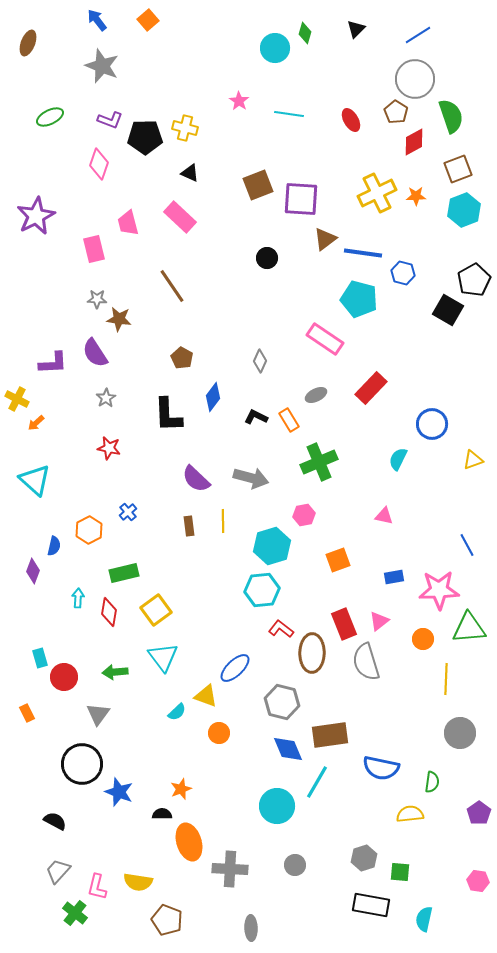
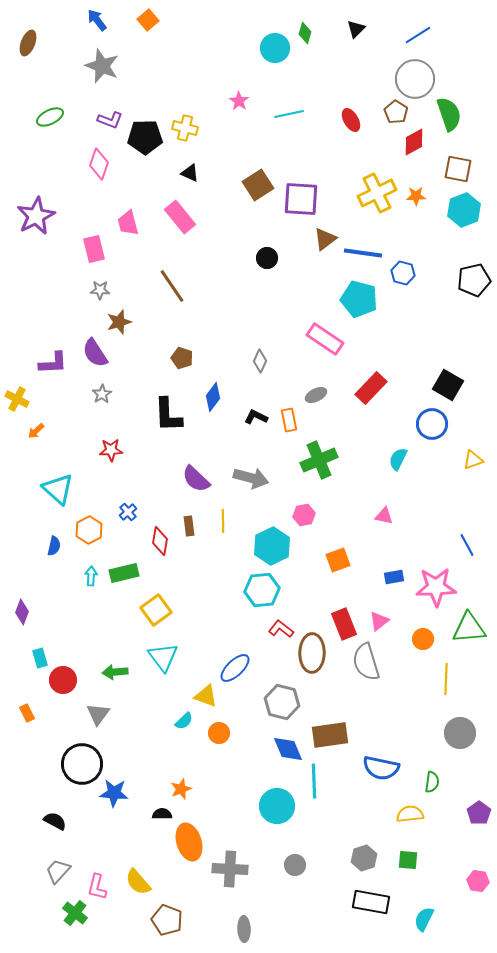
cyan line at (289, 114): rotated 20 degrees counterclockwise
green semicircle at (451, 116): moved 2 px left, 2 px up
brown square at (458, 169): rotated 32 degrees clockwise
brown square at (258, 185): rotated 12 degrees counterclockwise
pink rectangle at (180, 217): rotated 8 degrees clockwise
black pentagon at (474, 280): rotated 16 degrees clockwise
gray star at (97, 299): moved 3 px right, 9 px up
black square at (448, 310): moved 75 px down
brown star at (119, 319): moved 3 px down; rotated 25 degrees counterclockwise
brown pentagon at (182, 358): rotated 10 degrees counterclockwise
gray star at (106, 398): moved 4 px left, 4 px up
orange rectangle at (289, 420): rotated 20 degrees clockwise
orange arrow at (36, 423): moved 8 px down
red star at (109, 448): moved 2 px right, 2 px down; rotated 15 degrees counterclockwise
green cross at (319, 462): moved 2 px up
cyan triangle at (35, 480): moved 23 px right, 9 px down
cyan hexagon at (272, 546): rotated 9 degrees counterclockwise
purple diamond at (33, 571): moved 11 px left, 41 px down
pink star at (439, 590): moved 3 px left, 3 px up
cyan arrow at (78, 598): moved 13 px right, 22 px up
red diamond at (109, 612): moved 51 px right, 71 px up
red circle at (64, 677): moved 1 px left, 3 px down
cyan semicircle at (177, 712): moved 7 px right, 9 px down
cyan line at (317, 782): moved 3 px left, 1 px up; rotated 32 degrees counterclockwise
blue star at (119, 792): moved 5 px left, 1 px down; rotated 16 degrees counterclockwise
green square at (400, 872): moved 8 px right, 12 px up
yellow semicircle at (138, 882): rotated 40 degrees clockwise
black rectangle at (371, 905): moved 3 px up
cyan semicircle at (424, 919): rotated 15 degrees clockwise
gray ellipse at (251, 928): moved 7 px left, 1 px down
